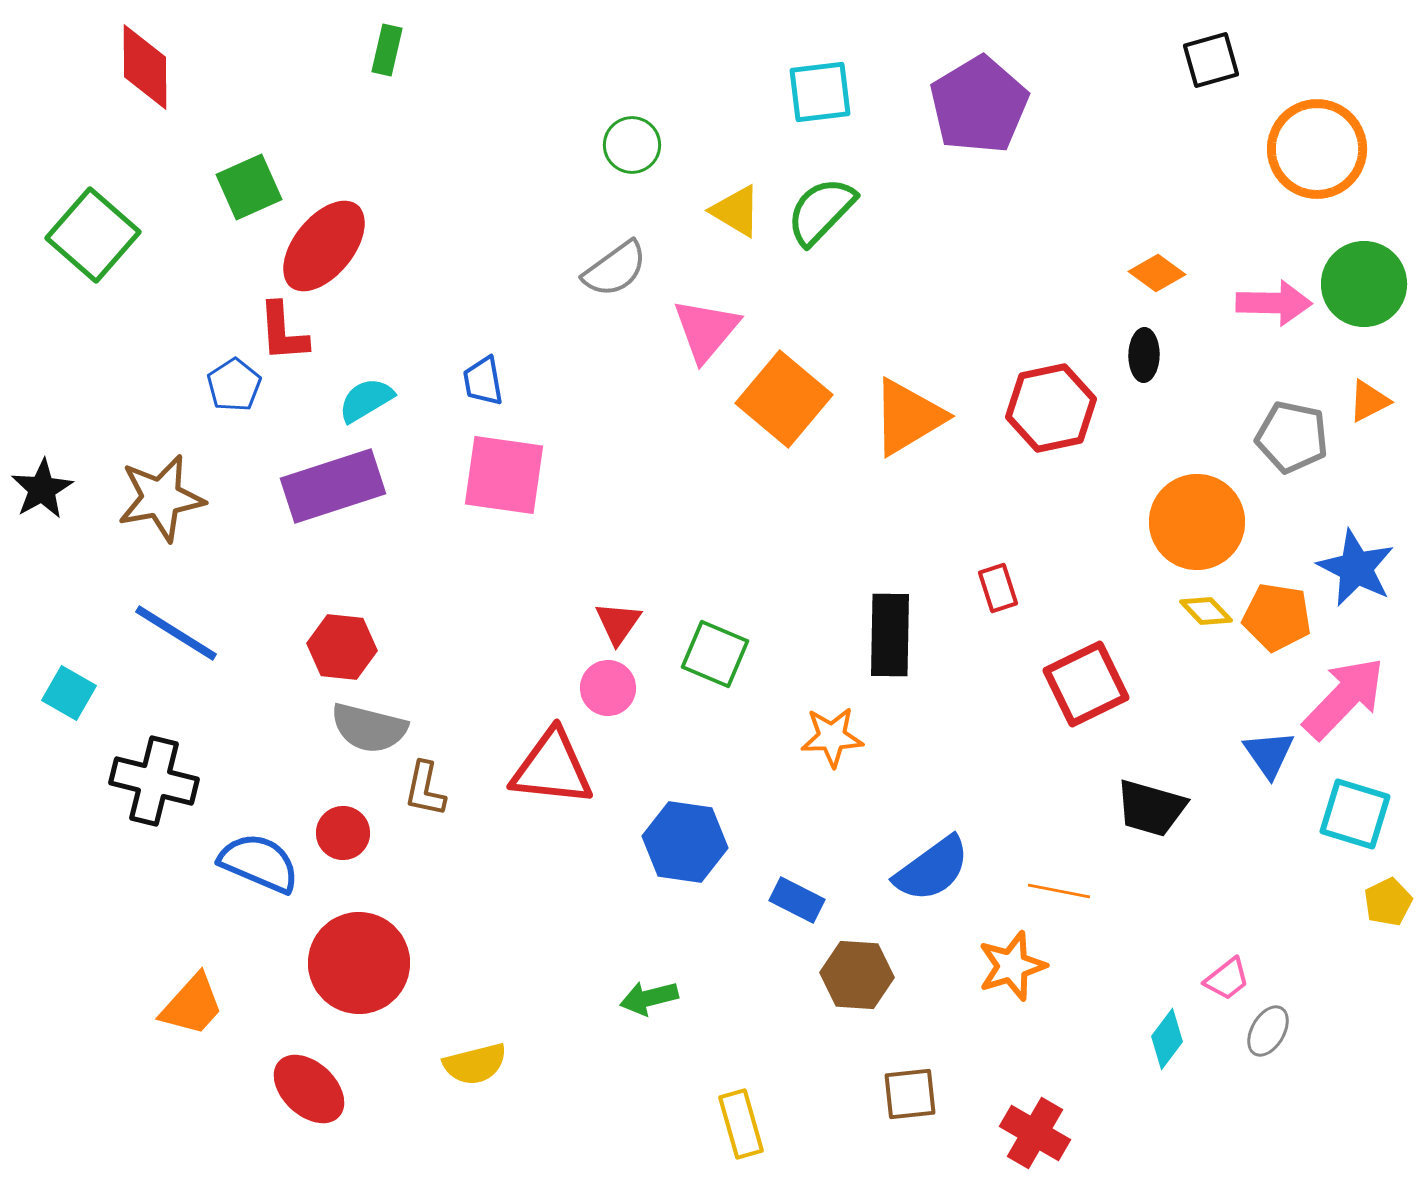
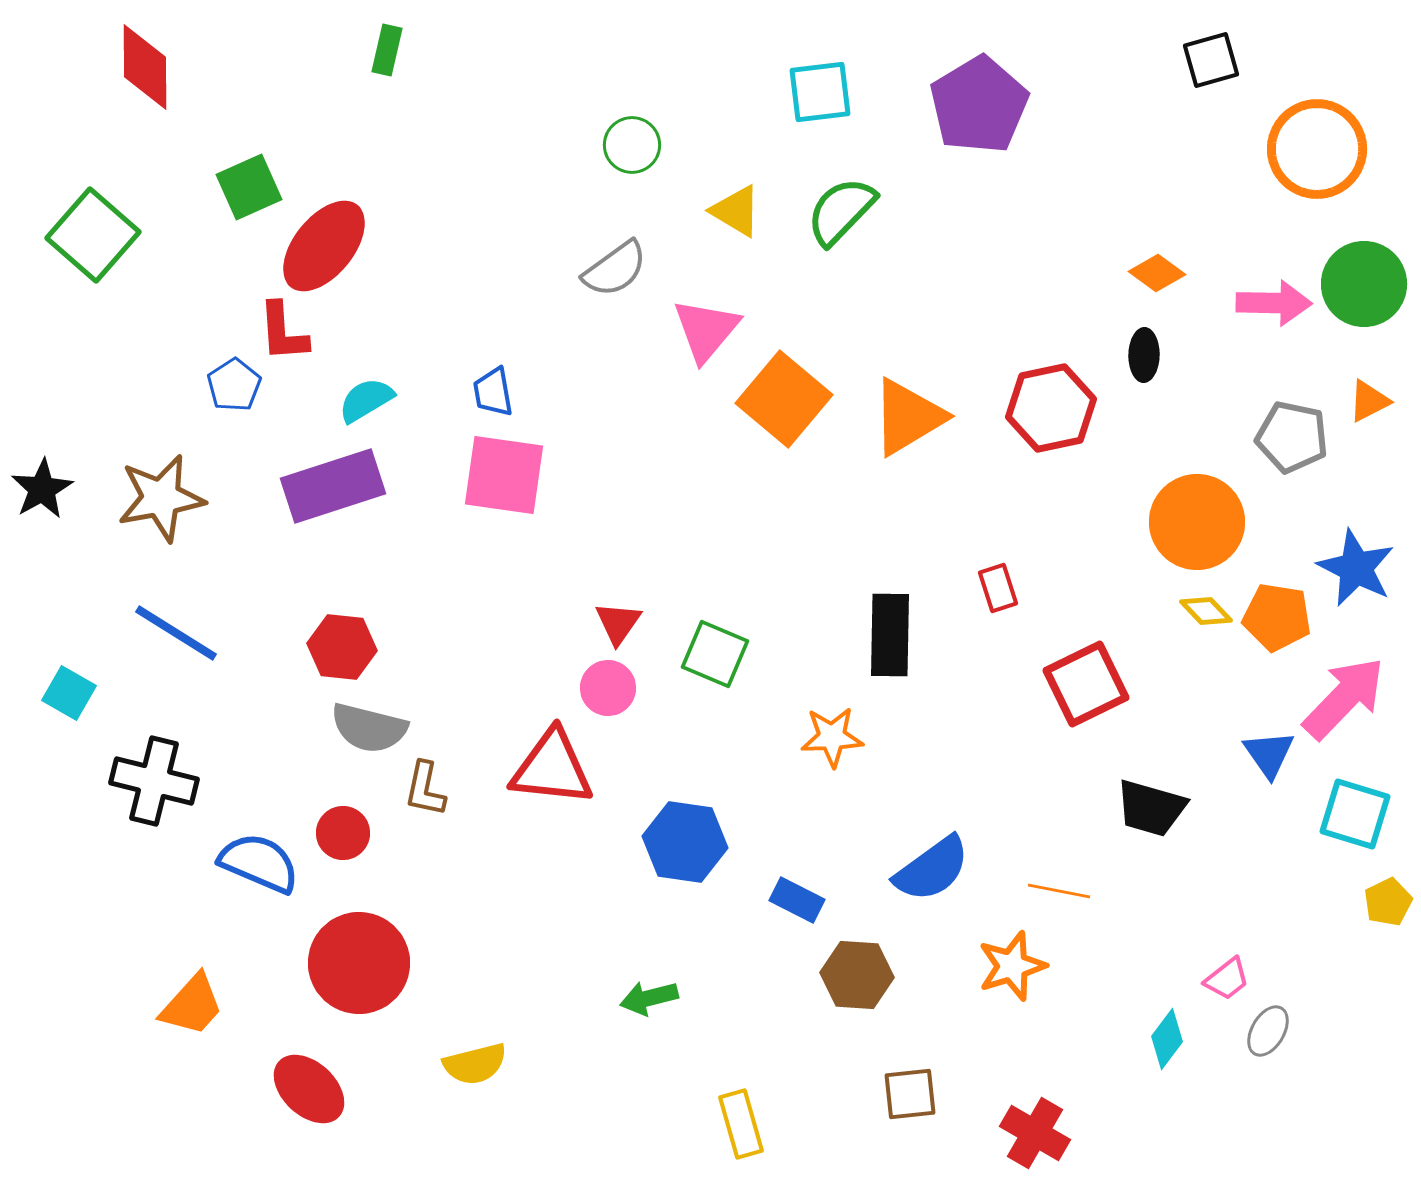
green semicircle at (821, 211): moved 20 px right
blue trapezoid at (483, 381): moved 10 px right, 11 px down
